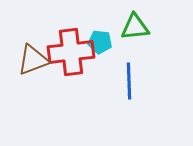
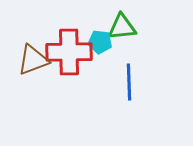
green triangle: moved 13 px left
red cross: moved 2 px left; rotated 6 degrees clockwise
blue line: moved 1 px down
